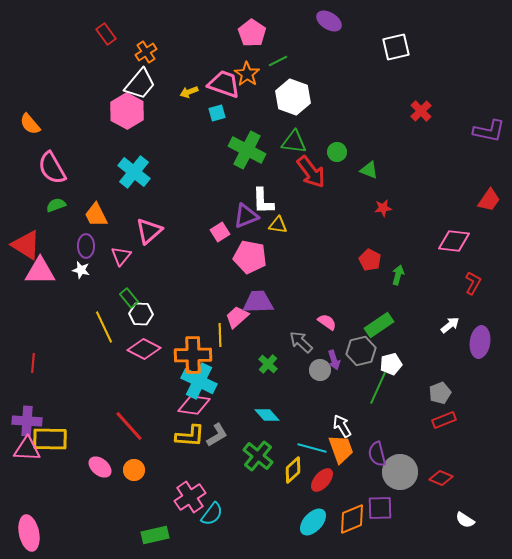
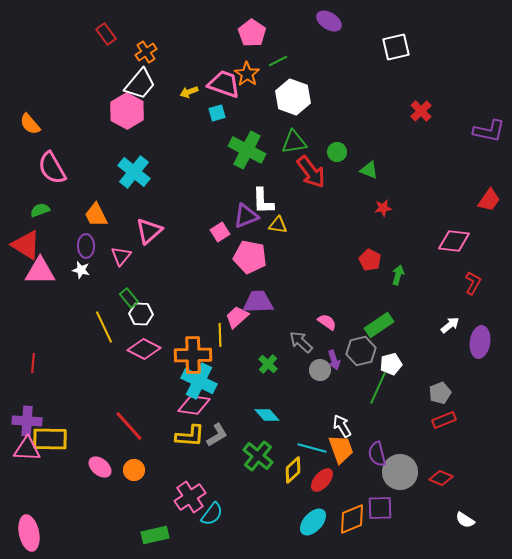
green triangle at (294, 142): rotated 16 degrees counterclockwise
green semicircle at (56, 205): moved 16 px left, 5 px down
